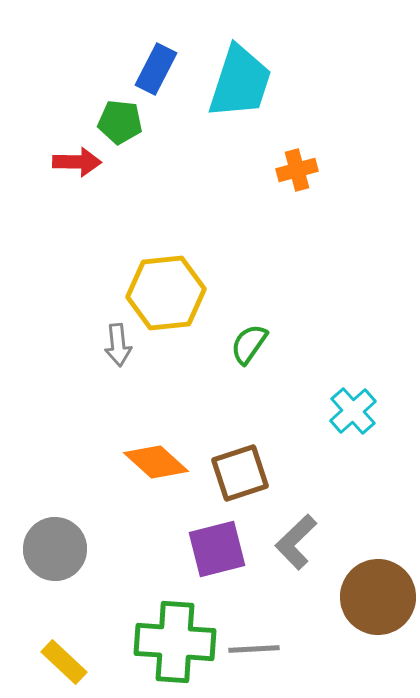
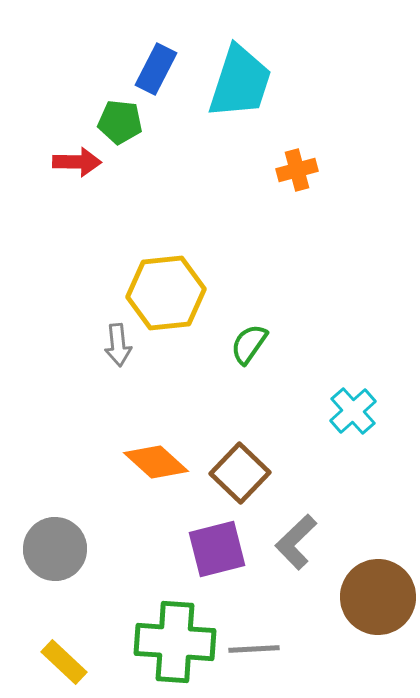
brown square: rotated 28 degrees counterclockwise
